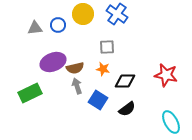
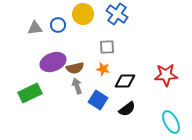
red star: rotated 15 degrees counterclockwise
